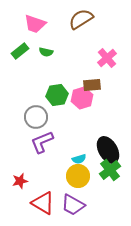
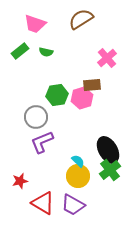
cyan semicircle: moved 1 px left, 2 px down; rotated 120 degrees counterclockwise
